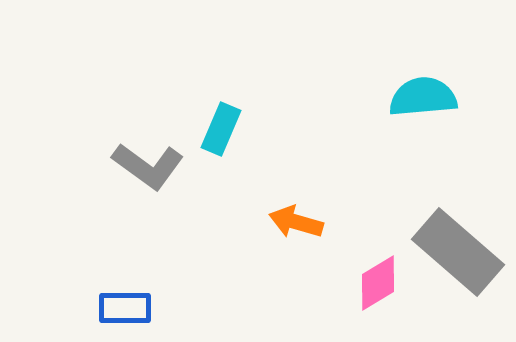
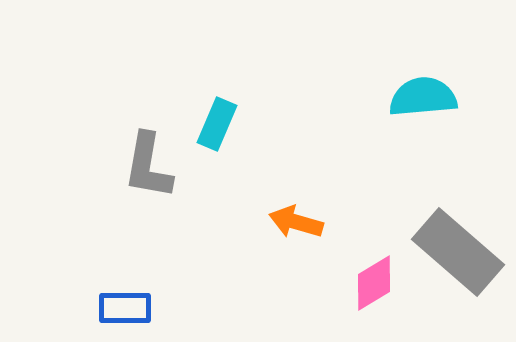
cyan rectangle: moved 4 px left, 5 px up
gray L-shape: rotated 64 degrees clockwise
pink diamond: moved 4 px left
